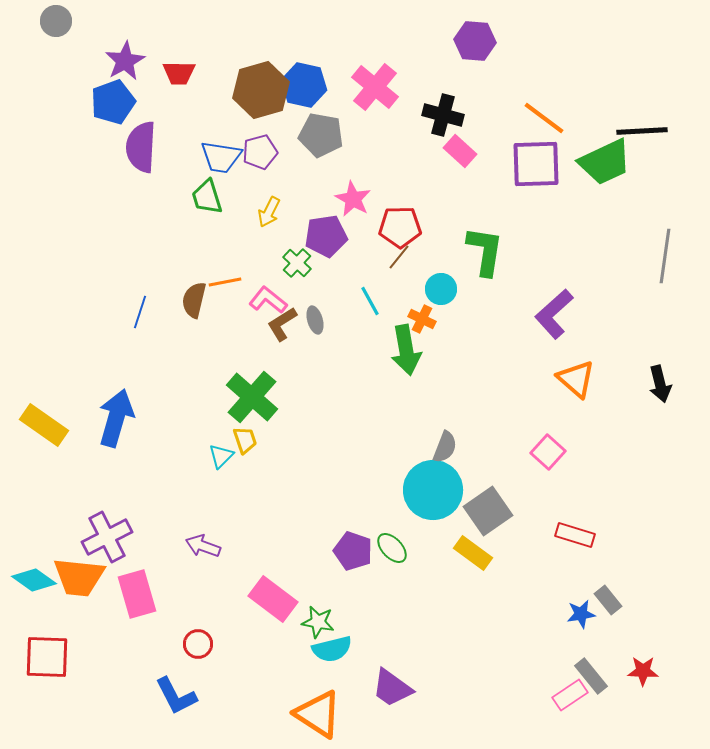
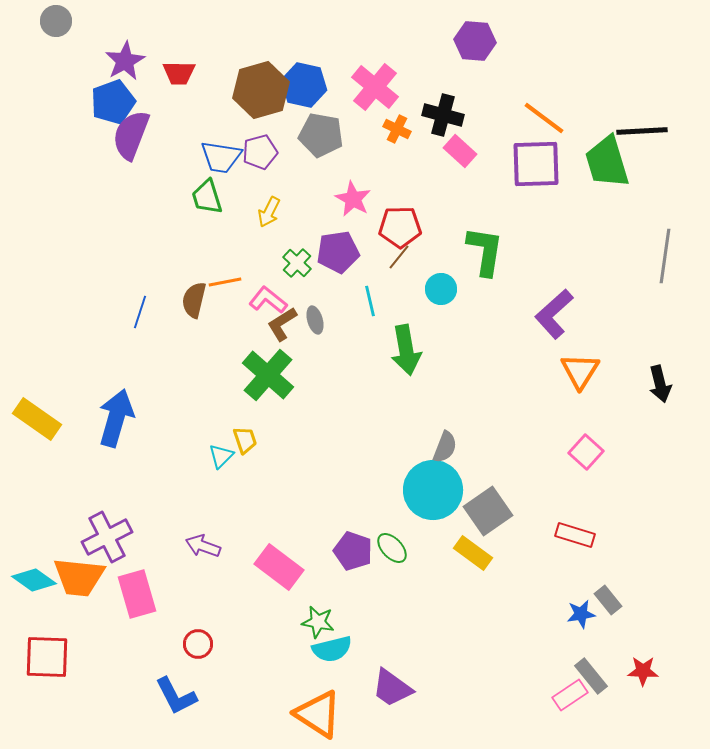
purple semicircle at (141, 147): moved 10 px left, 12 px up; rotated 18 degrees clockwise
green trapezoid at (605, 162): moved 2 px right; rotated 98 degrees clockwise
purple pentagon at (326, 236): moved 12 px right, 16 px down
cyan line at (370, 301): rotated 16 degrees clockwise
orange cross at (422, 319): moved 25 px left, 190 px up
orange triangle at (576, 379): moved 4 px right, 8 px up; rotated 21 degrees clockwise
green cross at (252, 397): moved 16 px right, 22 px up
yellow rectangle at (44, 425): moved 7 px left, 6 px up
pink square at (548, 452): moved 38 px right
pink rectangle at (273, 599): moved 6 px right, 32 px up
